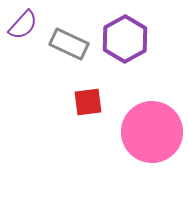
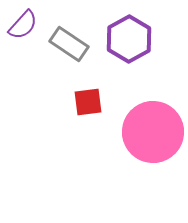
purple hexagon: moved 4 px right
gray rectangle: rotated 9 degrees clockwise
pink circle: moved 1 px right
